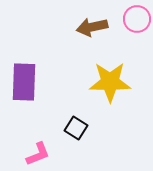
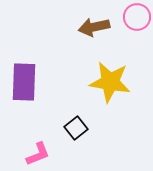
pink circle: moved 2 px up
brown arrow: moved 2 px right
yellow star: rotated 9 degrees clockwise
black square: rotated 20 degrees clockwise
